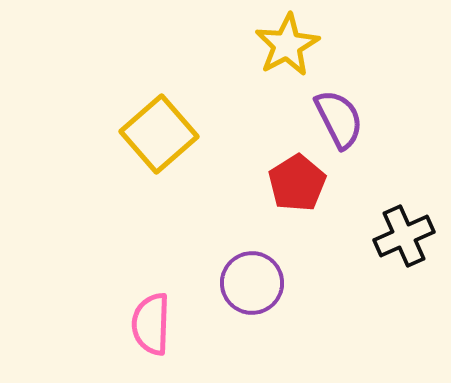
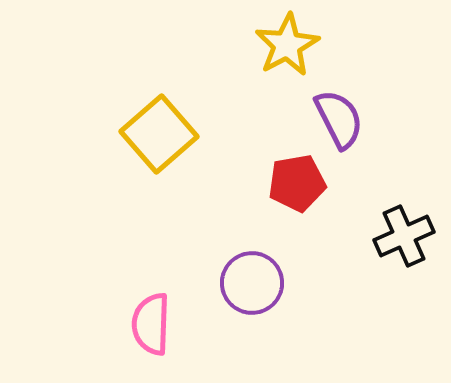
red pentagon: rotated 22 degrees clockwise
